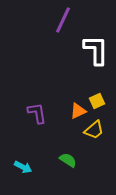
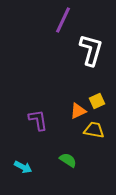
white L-shape: moved 5 px left; rotated 16 degrees clockwise
purple L-shape: moved 1 px right, 7 px down
yellow trapezoid: rotated 130 degrees counterclockwise
